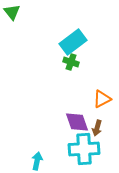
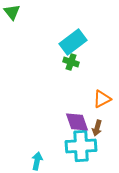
cyan cross: moved 3 px left, 3 px up
